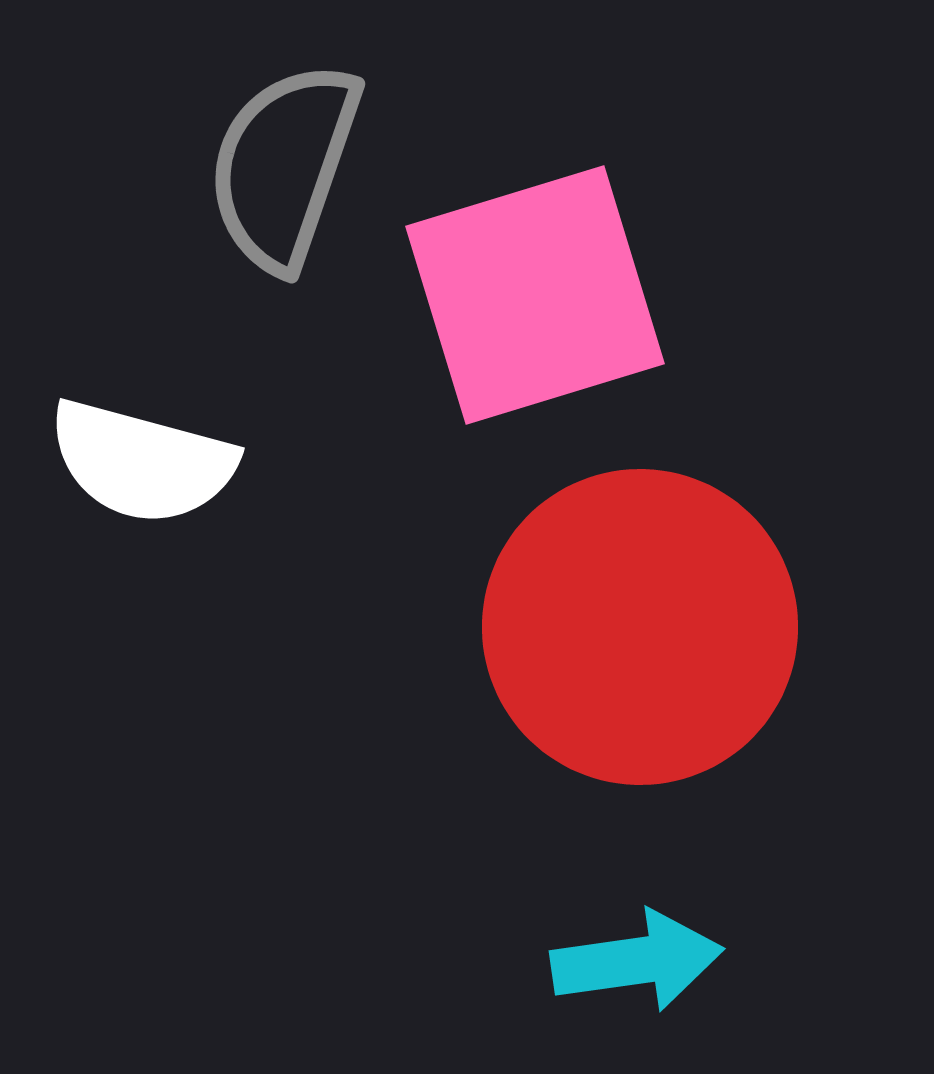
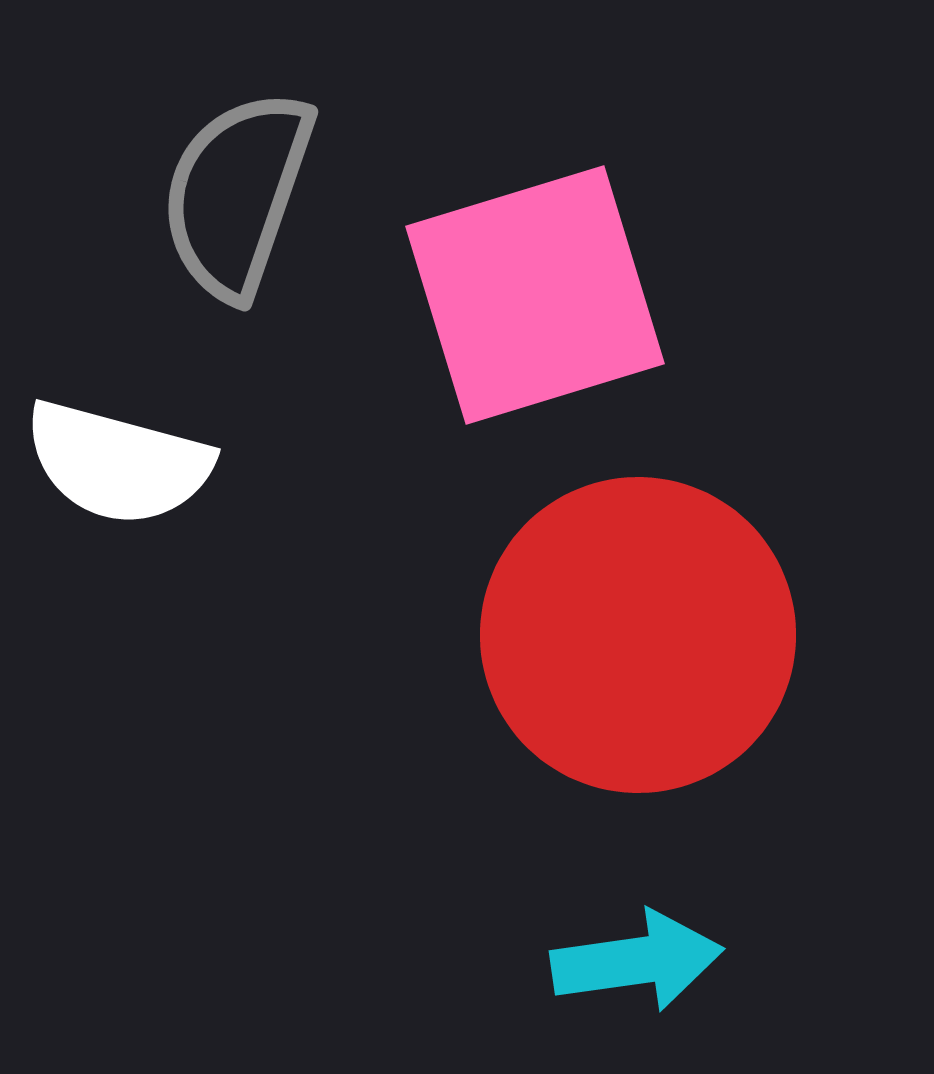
gray semicircle: moved 47 px left, 28 px down
white semicircle: moved 24 px left, 1 px down
red circle: moved 2 px left, 8 px down
